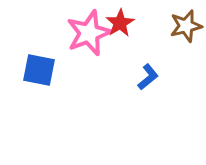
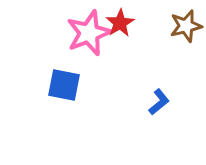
blue square: moved 25 px right, 15 px down
blue L-shape: moved 11 px right, 25 px down
